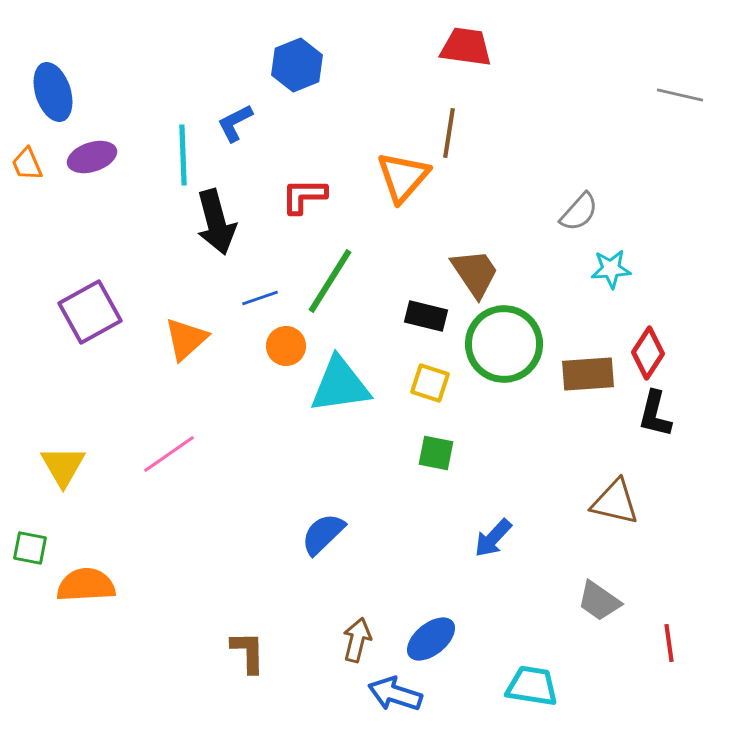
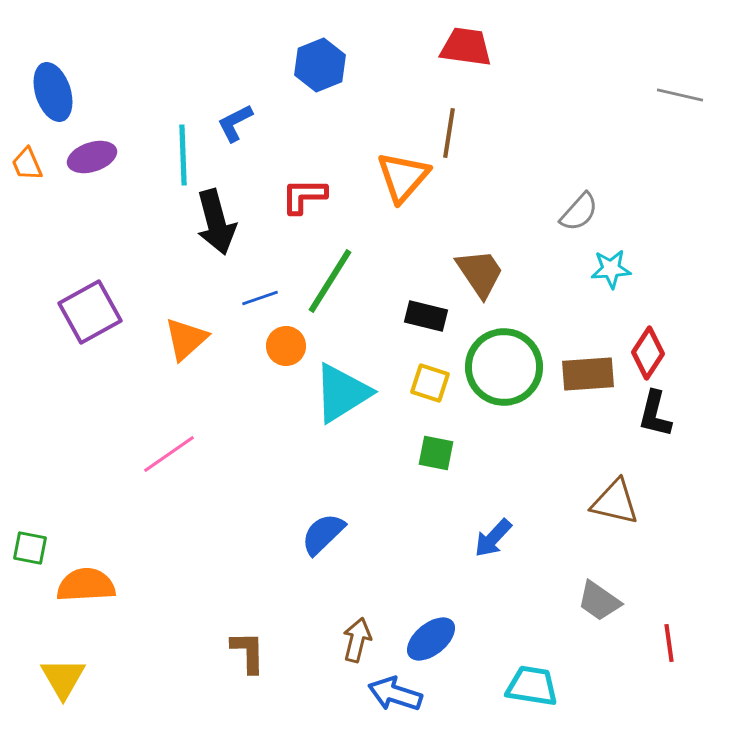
blue hexagon at (297, 65): moved 23 px right
brown trapezoid at (475, 273): moved 5 px right
green circle at (504, 344): moved 23 px down
cyan triangle at (340, 385): moved 2 px right, 8 px down; rotated 24 degrees counterclockwise
yellow triangle at (63, 466): moved 212 px down
